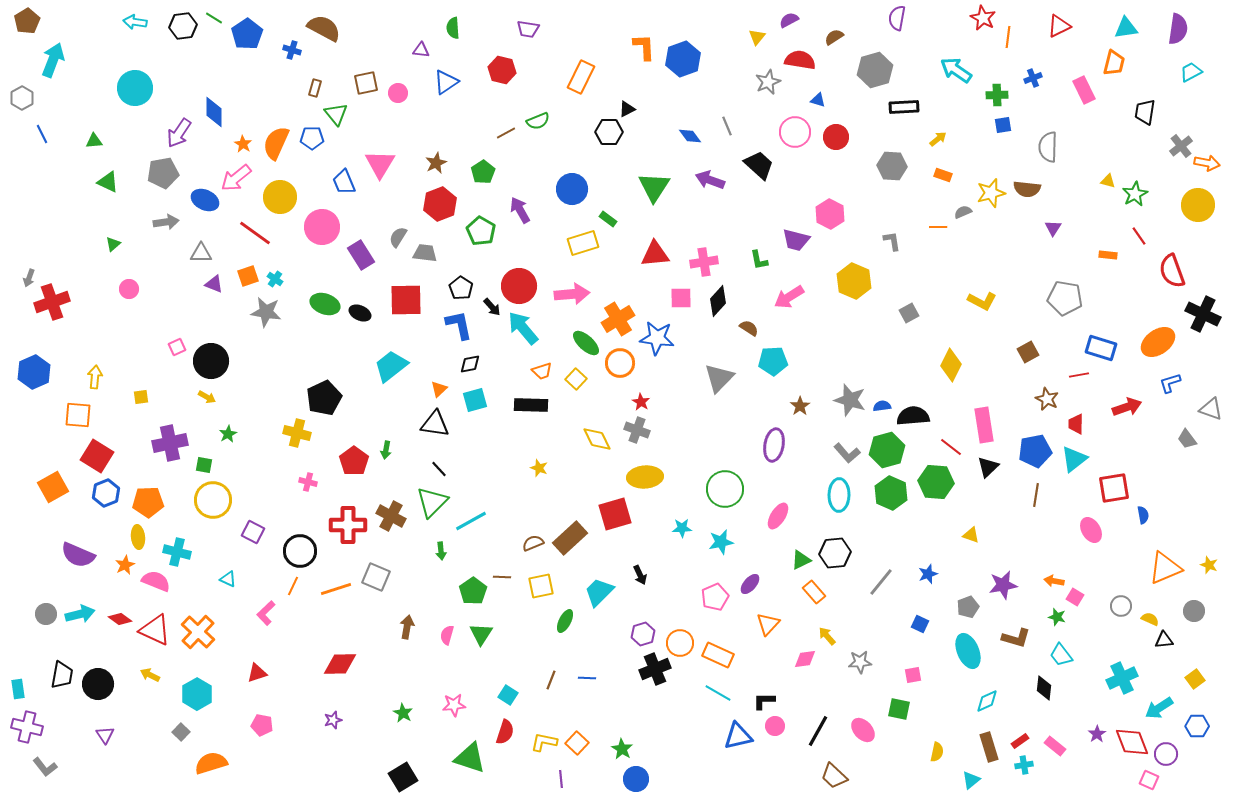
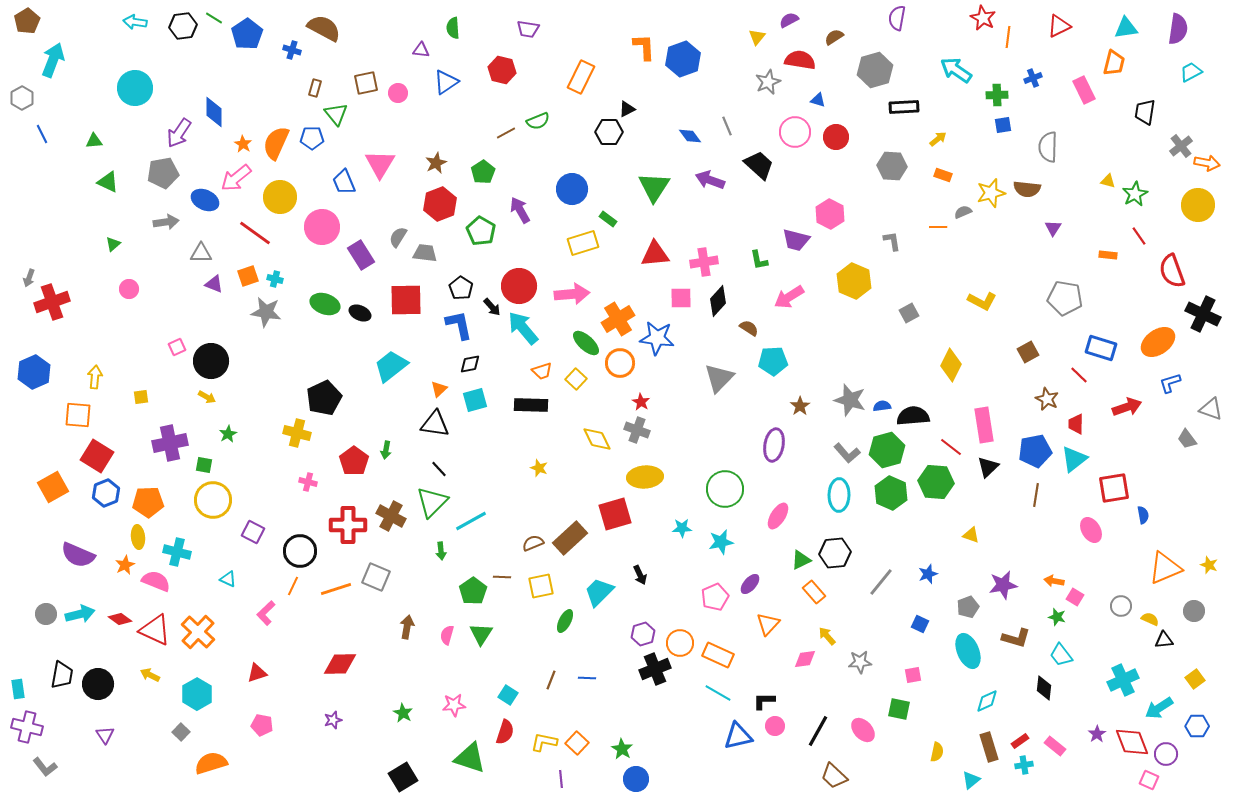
cyan cross at (275, 279): rotated 21 degrees counterclockwise
red line at (1079, 375): rotated 54 degrees clockwise
cyan cross at (1122, 678): moved 1 px right, 2 px down
